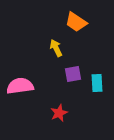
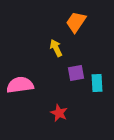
orange trapezoid: rotated 90 degrees clockwise
purple square: moved 3 px right, 1 px up
pink semicircle: moved 1 px up
red star: rotated 24 degrees counterclockwise
